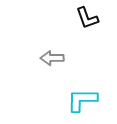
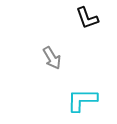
gray arrow: rotated 120 degrees counterclockwise
